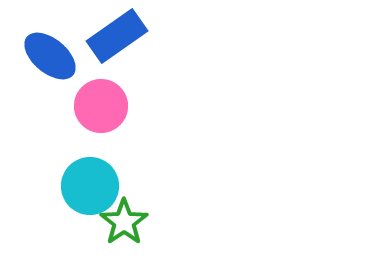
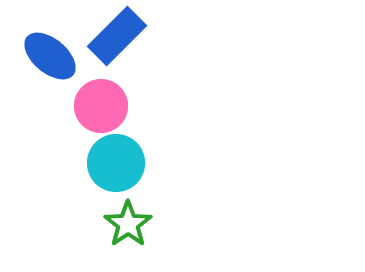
blue rectangle: rotated 10 degrees counterclockwise
cyan circle: moved 26 px right, 23 px up
green star: moved 4 px right, 2 px down
